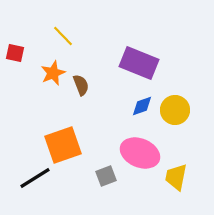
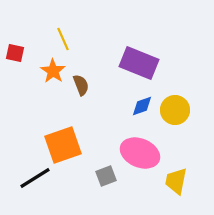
yellow line: moved 3 px down; rotated 20 degrees clockwise
orange star: moved 2 px up; rotated 15 degrees counterclockwise
yellow trapezoid: moved 4 px down
